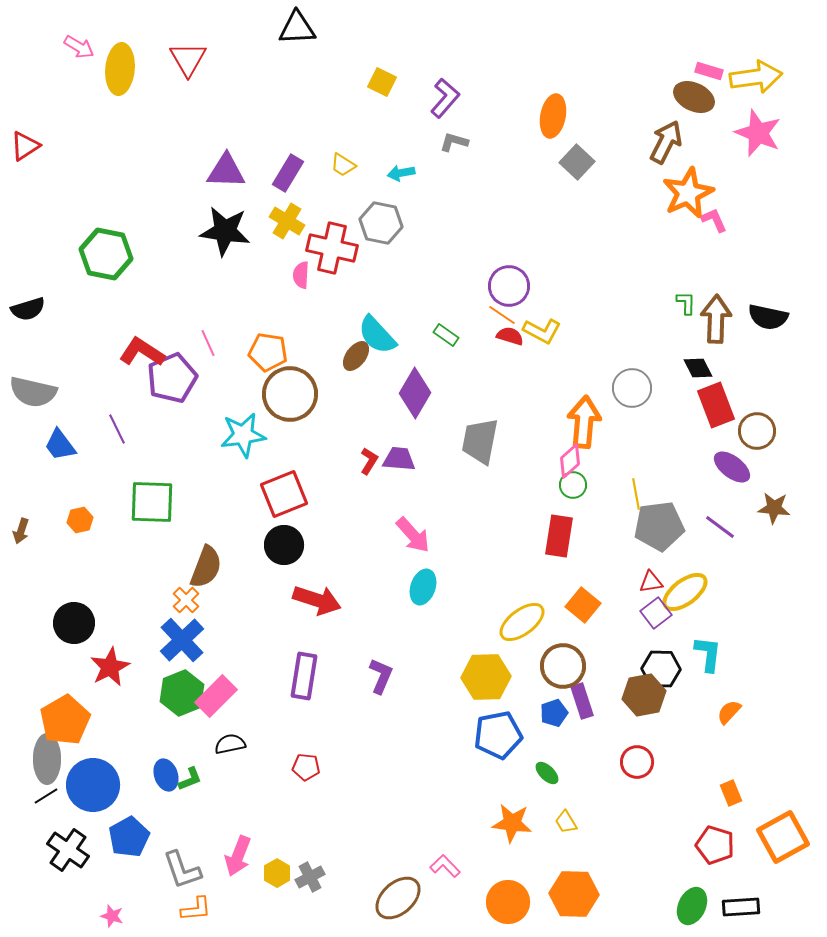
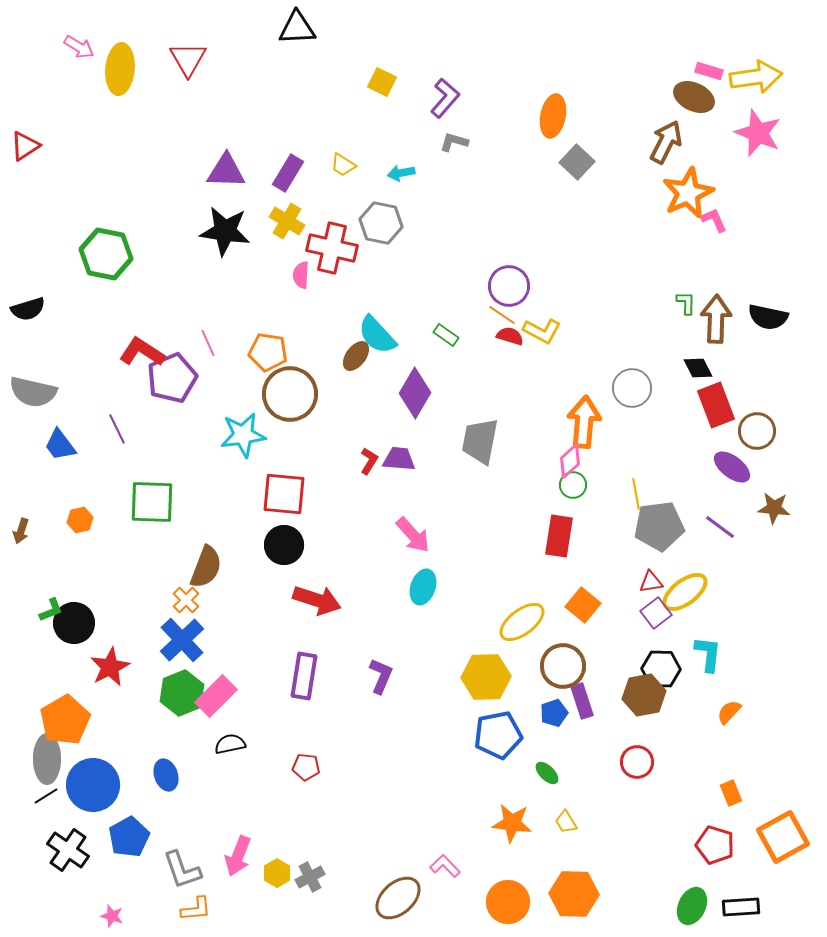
red square at (284, 494): rotated 27 degrees clockwise
green L-shape at (190, 779): moved 139 px left, 169 px up
